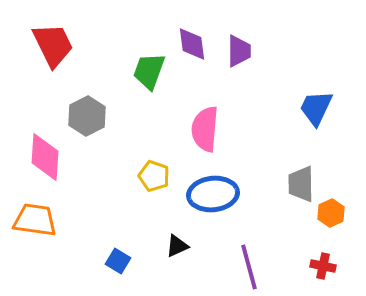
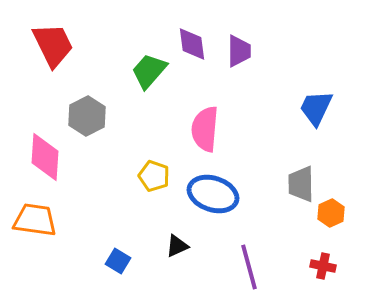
green trapezoid: rotated 21 degrees clockwise
blue ellipse: rotated 24 degrees clockwise
